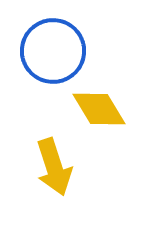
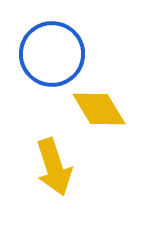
blue circle: moved 1 px left, 3 px down
